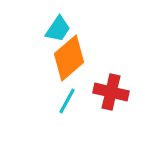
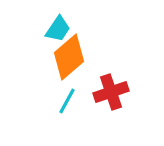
orange diamond: moved 1 px up
red cross: rotated 32 degrees counterclockwise
